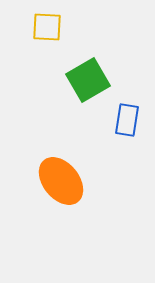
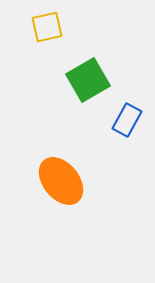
yellow square: rotated 16 degrees counterclockwise
blue rectangle: rotated 20 degrees clockwise
